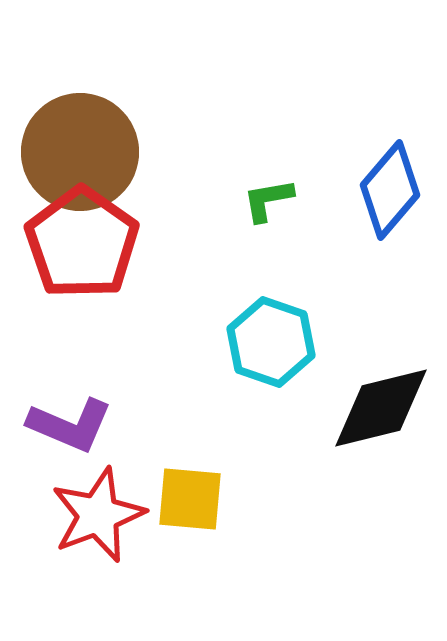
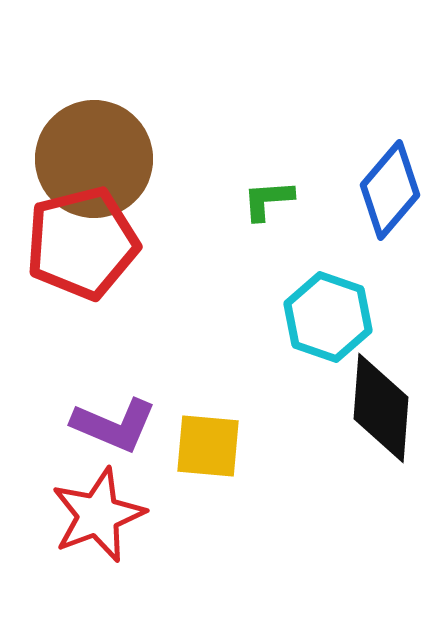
brown circle: moved 14 px right, 7 px down
green L-shape: rotated 6 degrees clockwise
red pentagon: rotated 23 degrees clockwise
cyan hexagon: moved 57 px right, 25 px up
black diamond: rotated 72 degrees counterclockwise
purple L-shape: moved 44 px right
yellow square: moved 18 px right, 53 px up
